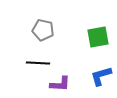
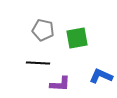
green square: moved 21 px left, 1 px down
blue L-shape: rotated 40 degrees clockwise
